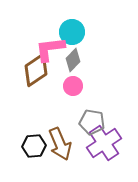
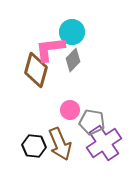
brown diamond: rotated 40 degrees counterclockwise
pink circle: moved 3 px left, 24 px down
black hexagon: rotated 10 degrees clockwise
